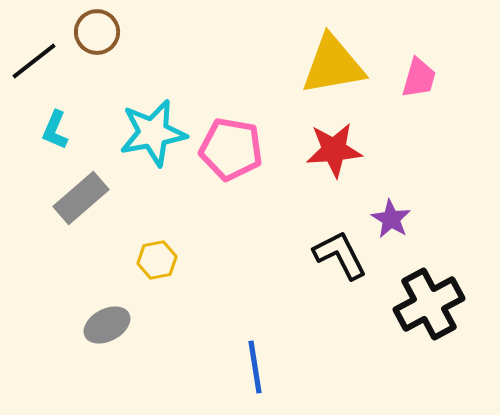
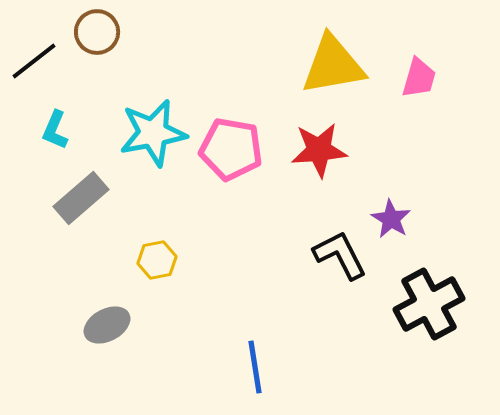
red star: moved 15 px left
